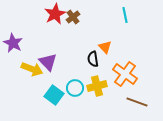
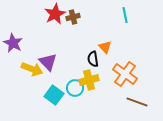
brown cross: rotated 24 degrees clockwise
yellow cross: moved 8 px left, 6 px up
